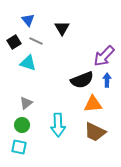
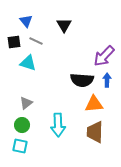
blue triangle: moved 2 px left, 1 px down
black triangle: moved 2 px right, 3 px up
black square: rotated 24 degrees clockwise
black semicircle: rotated 25 degrees clockwise
orange triangle: moved 1 px right
brown trapezoid: rotated 65 degrees clockwise
cyan square: moved 1 px right, 1 px up
